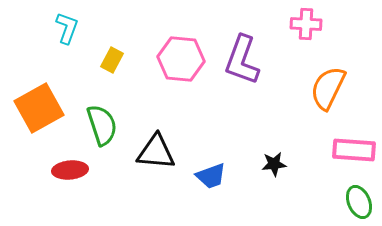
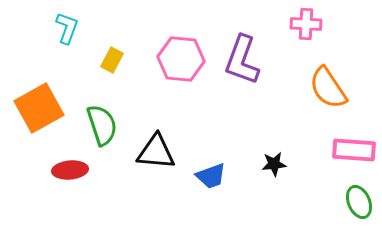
orange semicircle: rotated 60 degrees counterclockwise
